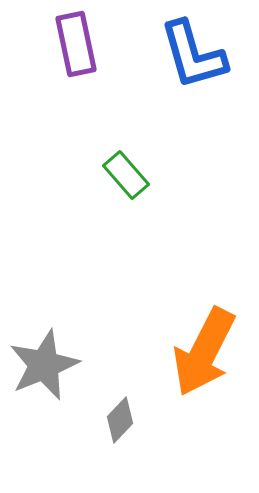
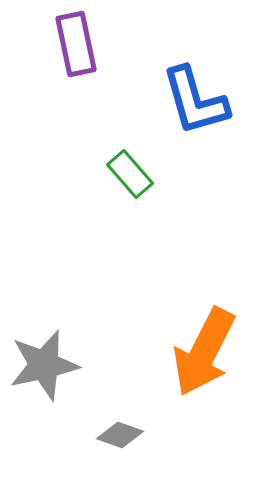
blue L-shape: moved 2 px right, 46 px down
green rectangle: moved 4 px right, 1 px up
gray star: rotated 10 degrees clockwise
gray diamond: moved 15 px down; rotated 66 degrees clockwise
